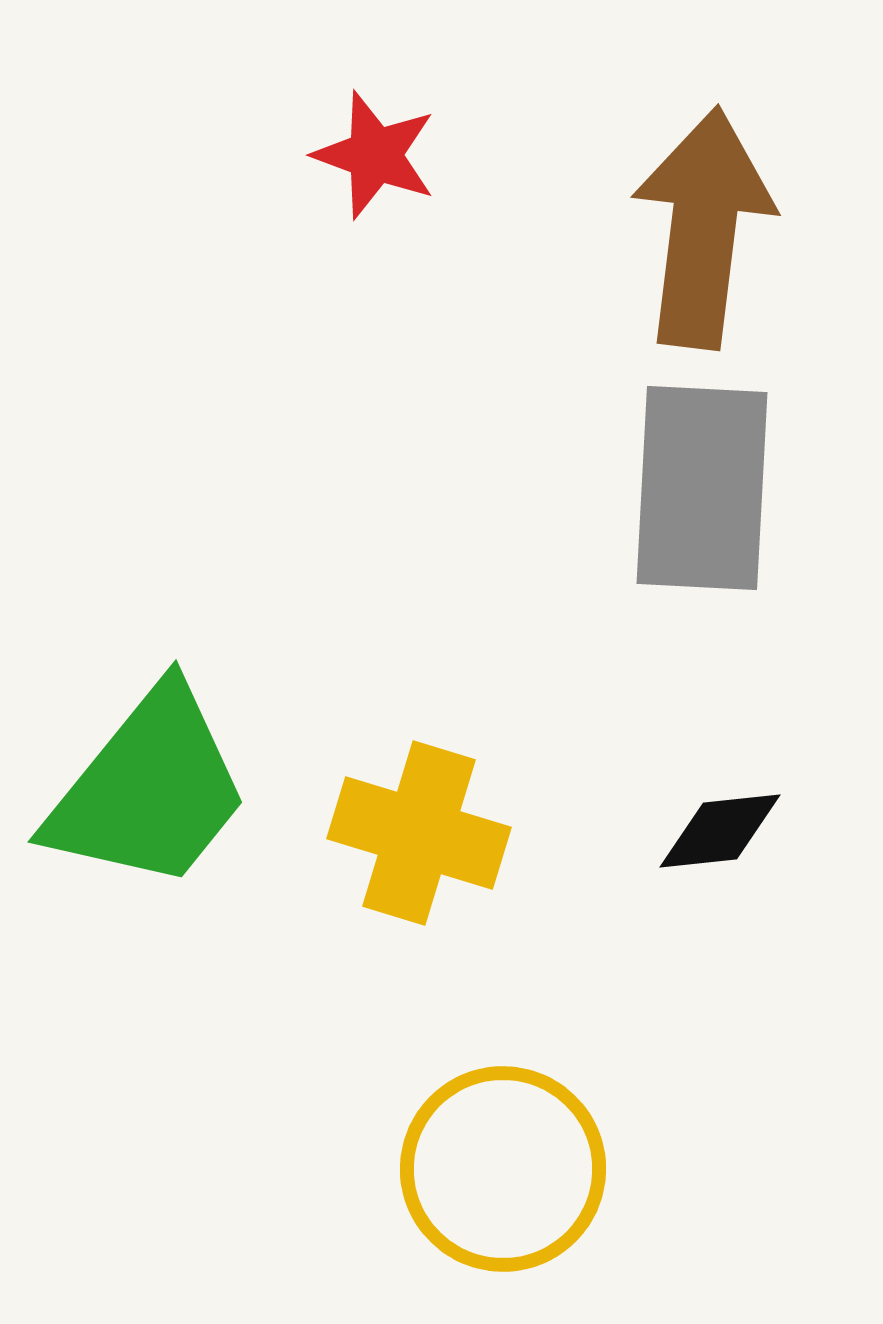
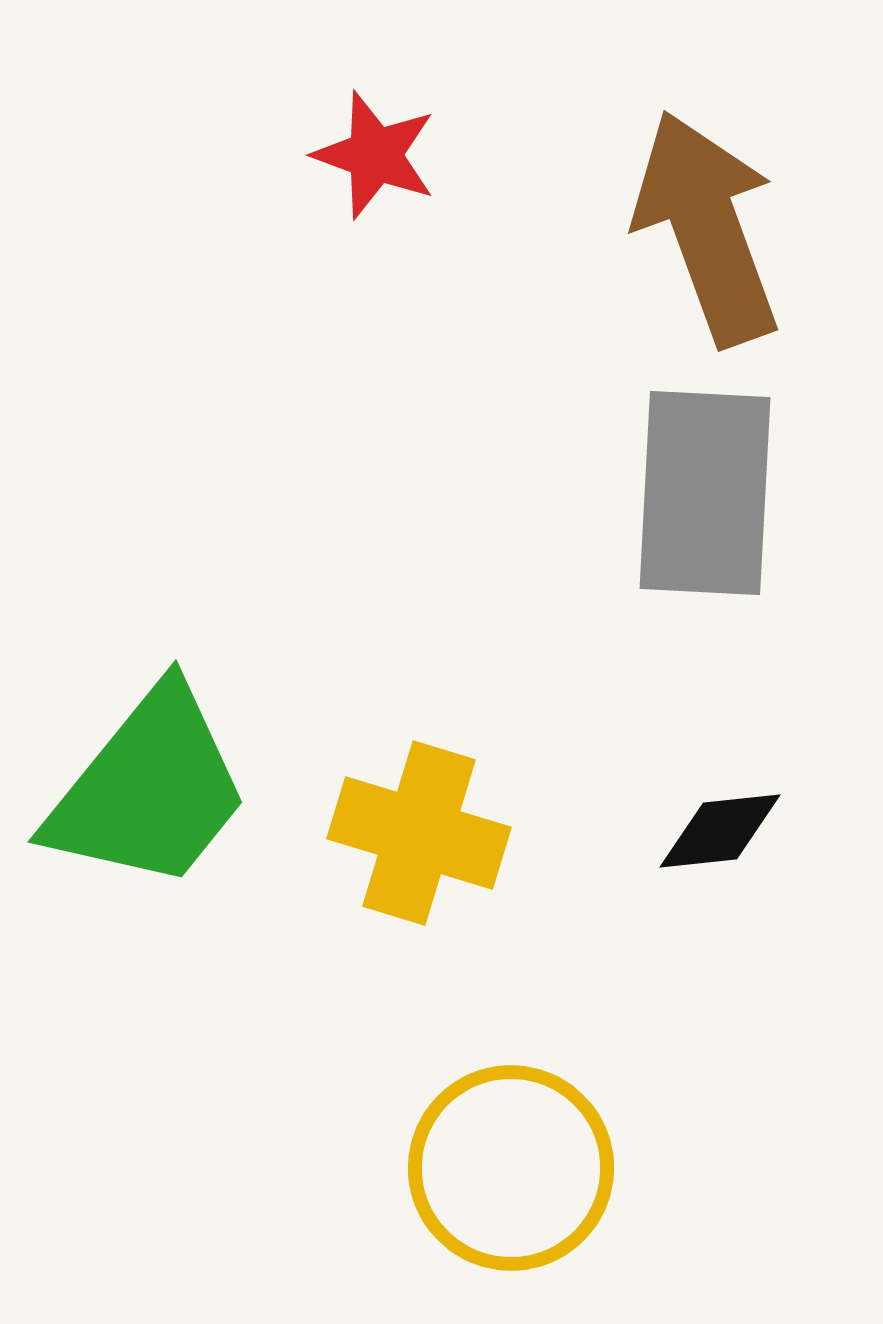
brown arrow: moved 4 px right; rotated 27 degrees counterclockwise
gray rectangle: moved 3 px right, 5 px down
yellow circle: moved 8 px right, 1 px up
